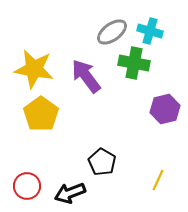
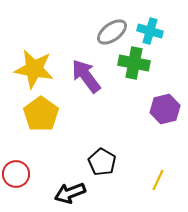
red circle: moved 11 px left, 12 px up
